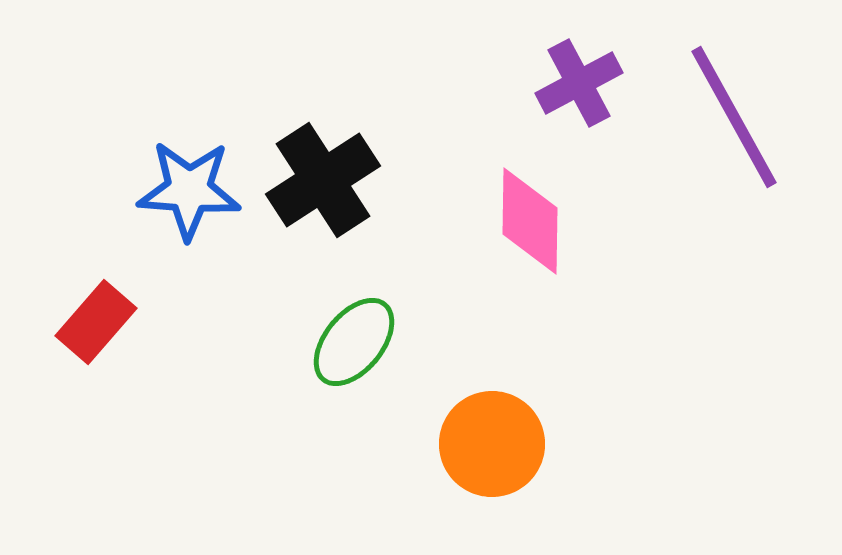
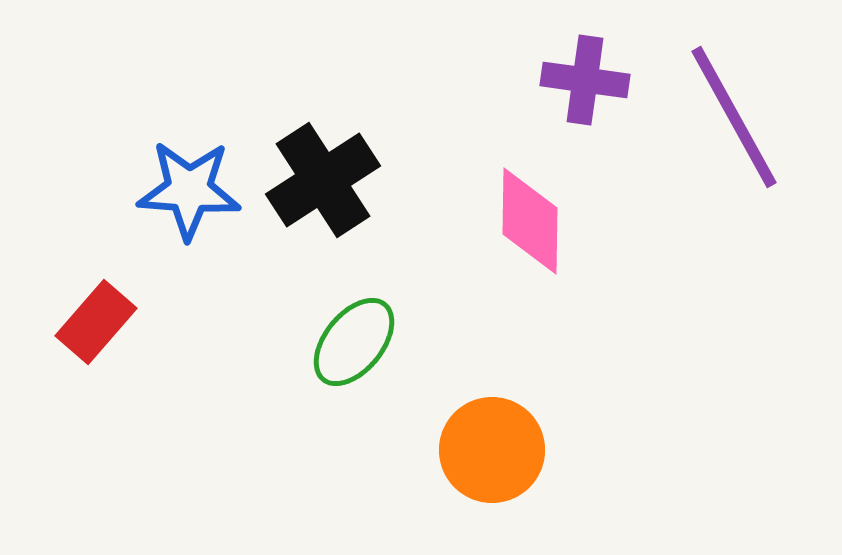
purple cross: moved 6 px right, 3 px up; rotated 36 degrees clockwise
orange circle: moved 6 px down
